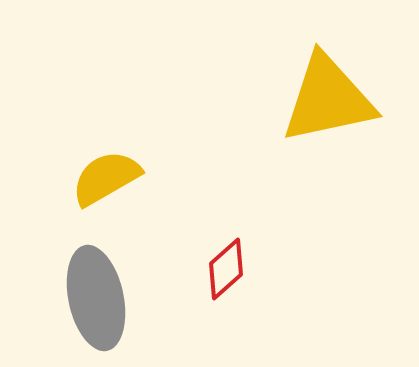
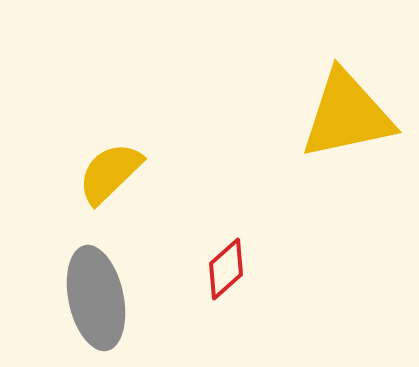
yellow triangle: moved 19 px right, 16 px down
yellow semicircle: moved 4 px right, 5 px up; rotated 14 degrees counterclockwise
